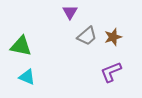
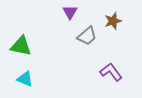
brown star: moved 16 px up
purple L-shape: rotated 75 degrees clockwise
cyan triangle: moved 2 px left, 2 px down
